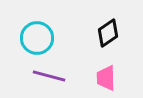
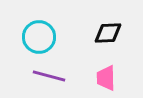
black diamond: rotated 32 degrees clockwise
cyan circle: moved 2 px right, 1 px up
